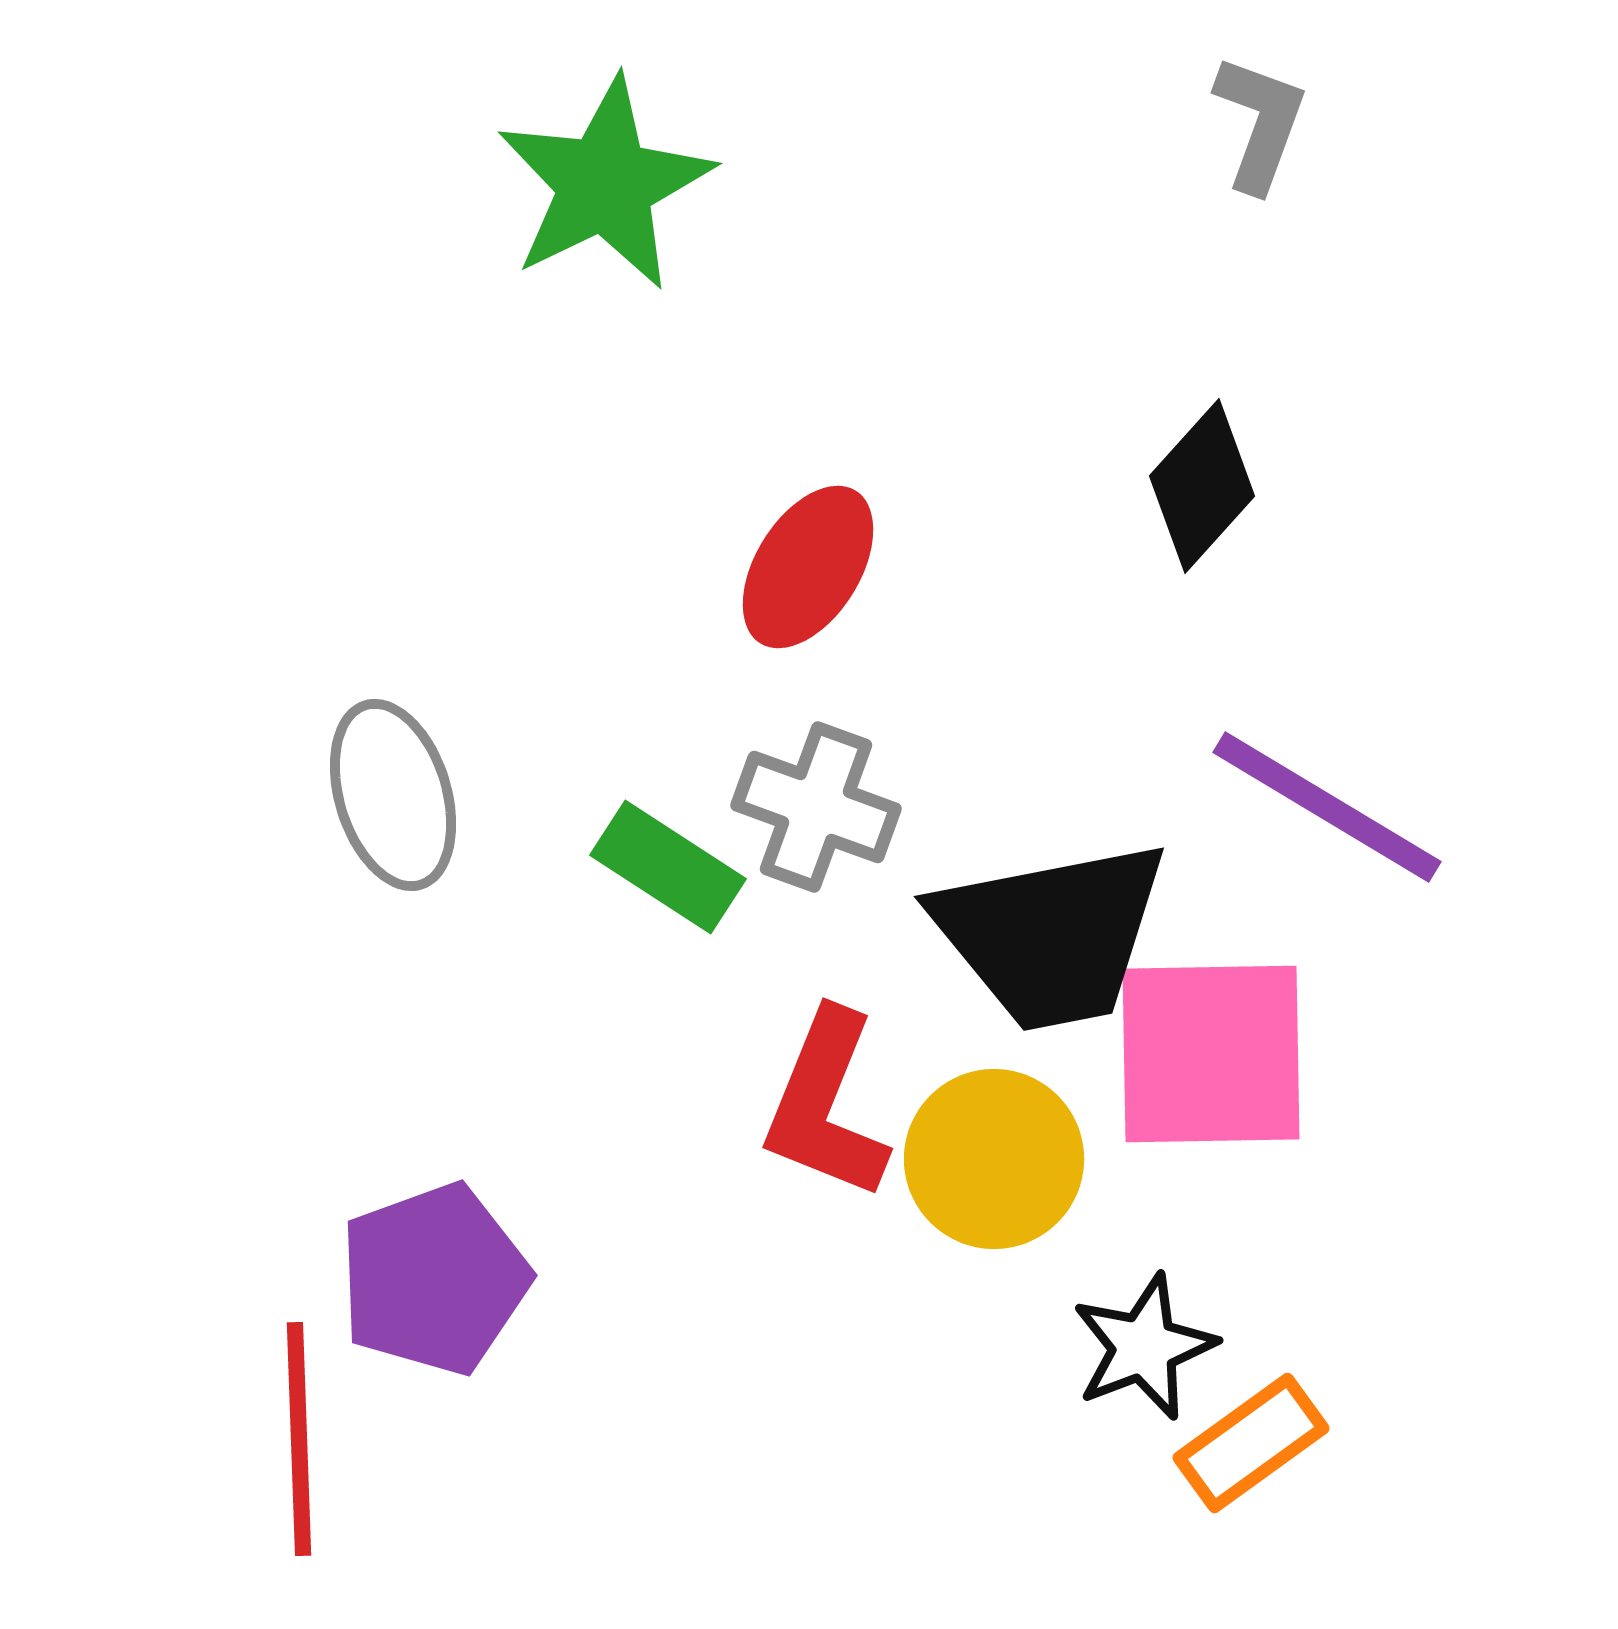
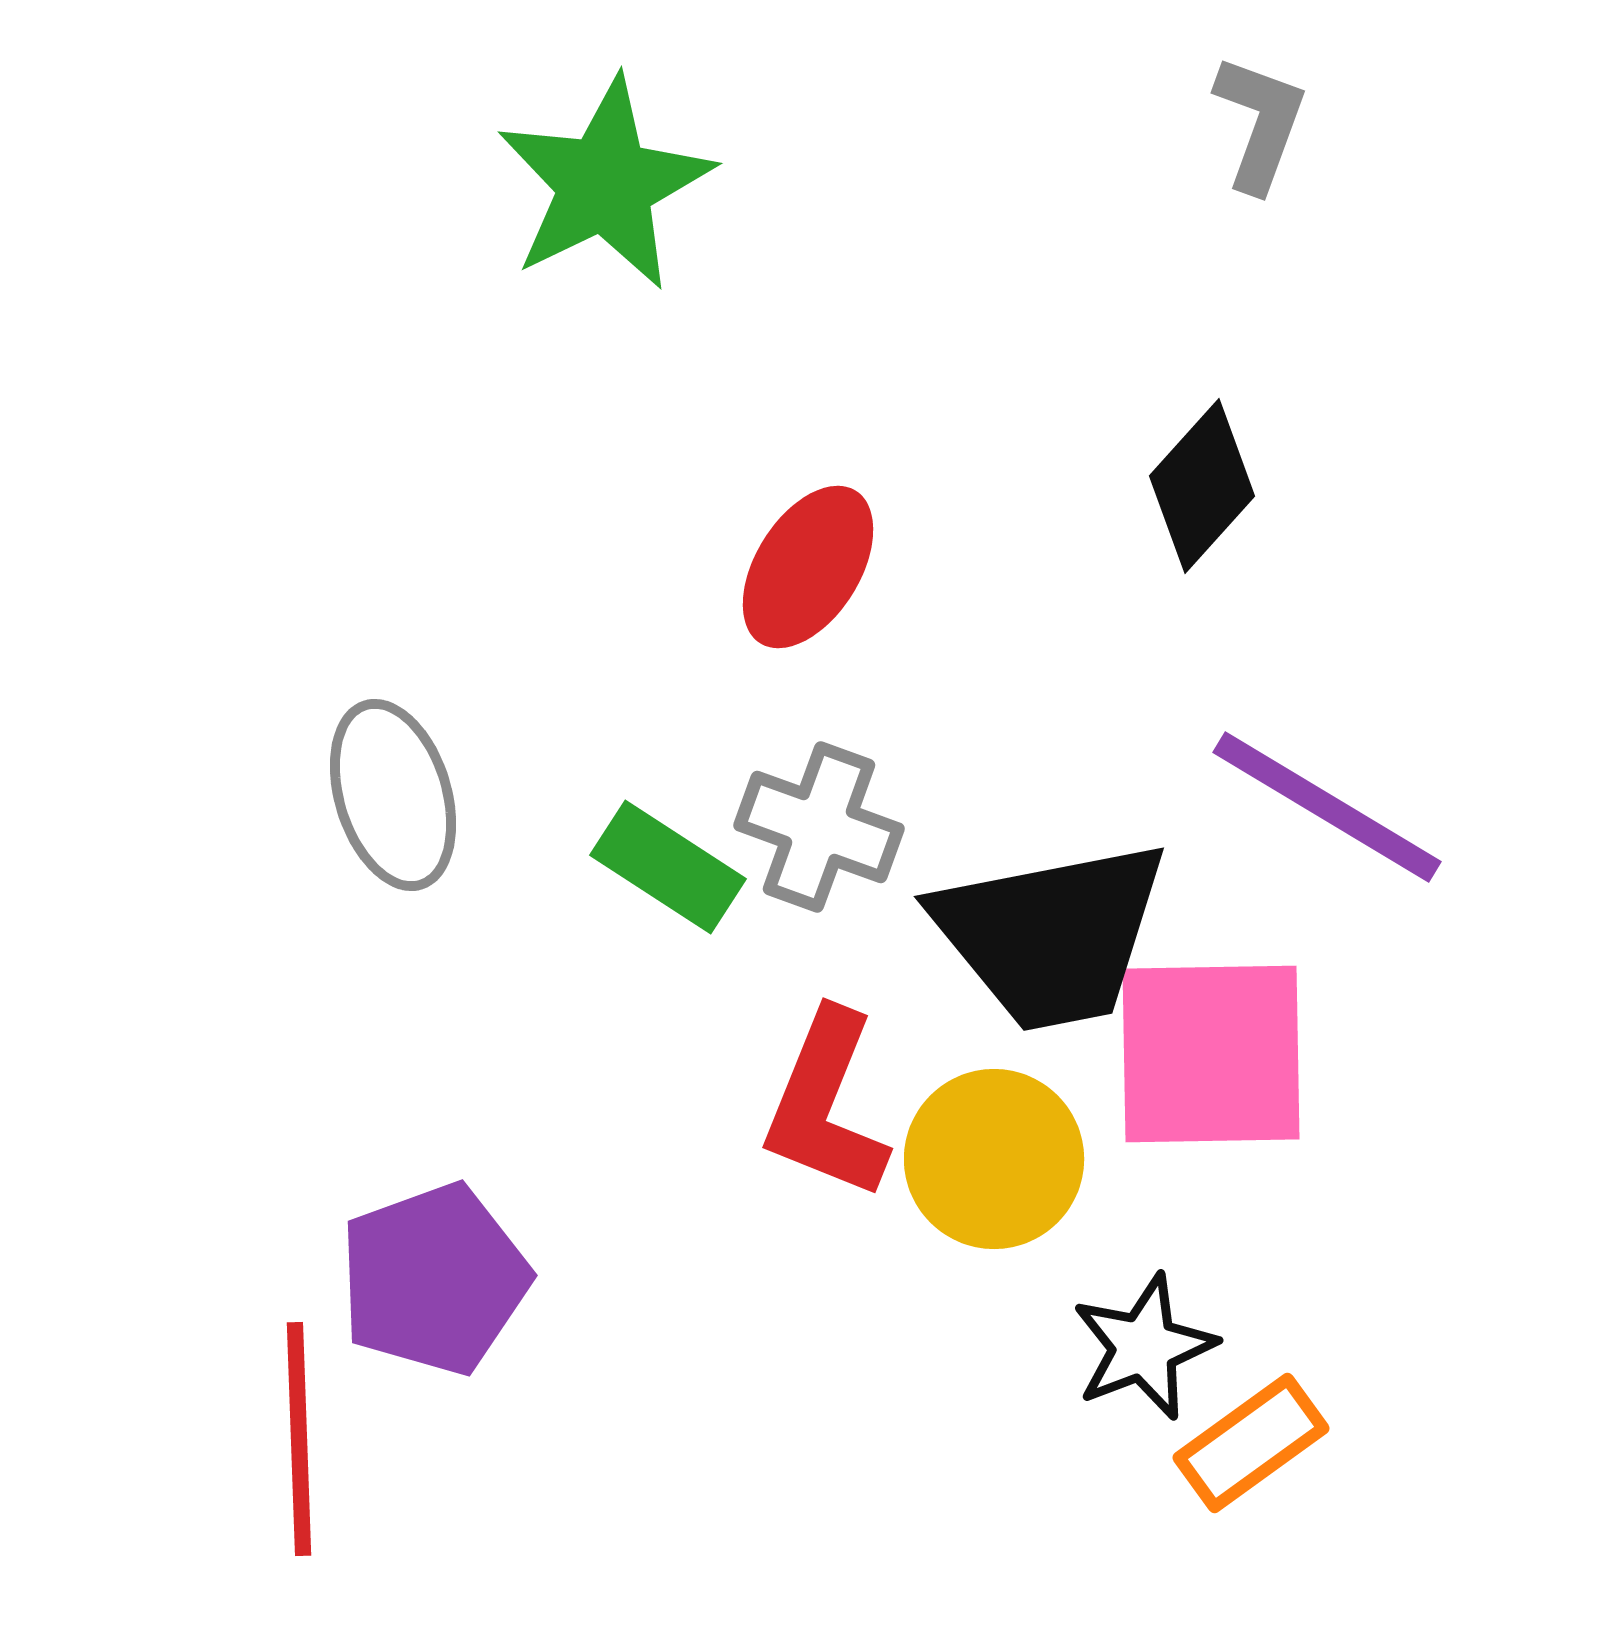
gray cross: moved 3 px right, 20 px down
